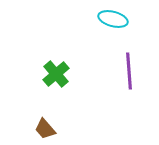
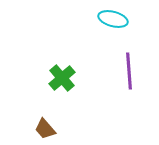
green cross: moved 6 px right, 4 px down
